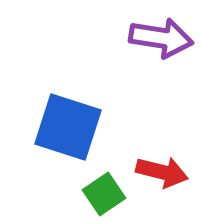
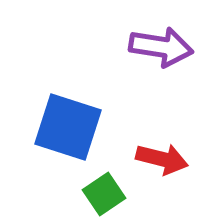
purple arrow: moved 9 px down
red arrow: moved 13 px up
